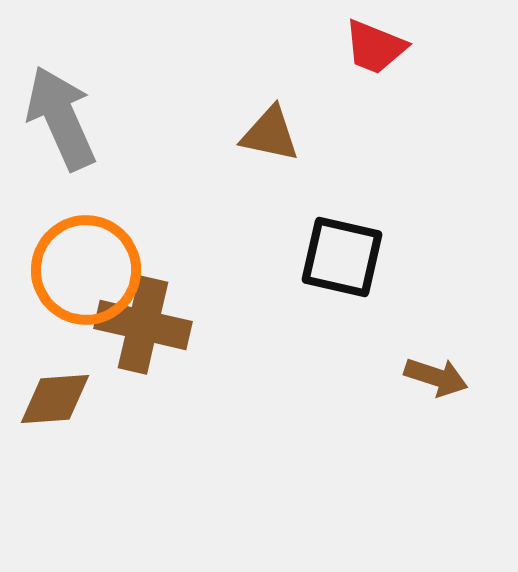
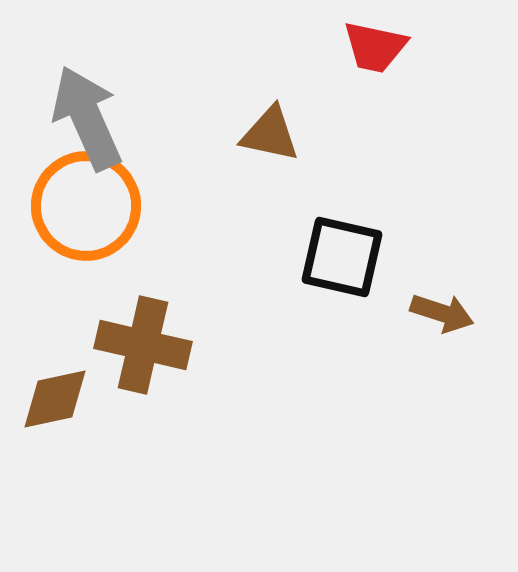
red trapezoid: rotated 10 degrees counterclockwise
gray arrow: moved 26 px right
orange circle: moved 64 px up
brown cross: moved 20 px down
brown arrow: moved 6 px right, 64 px up
brown diamond: rotated 8 degrees counterclockwise
